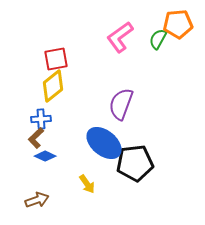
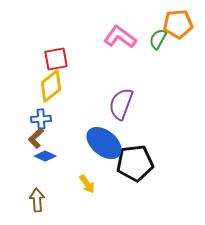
pink L-shape: rotated 72 degrees clockwise
yellow diamond: moved 2 px left
brown arrow: rotated 75 degrees counterclockwise
